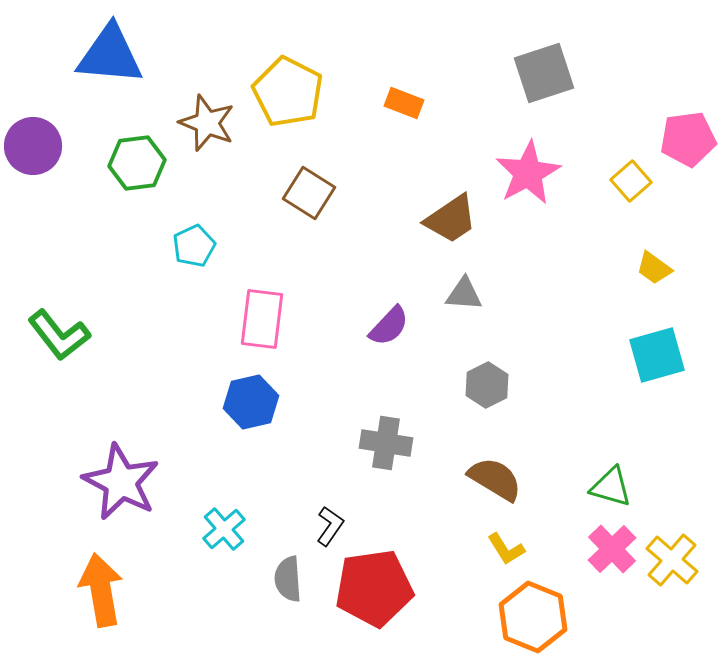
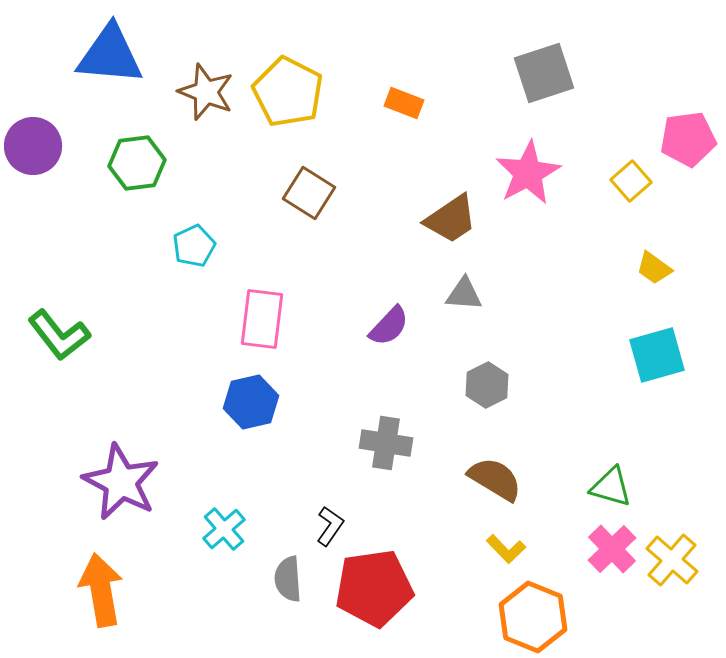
brown star: moved 1 px left, 31 px up
yellow L-shape: rotated 12 degrees counterclockwise
